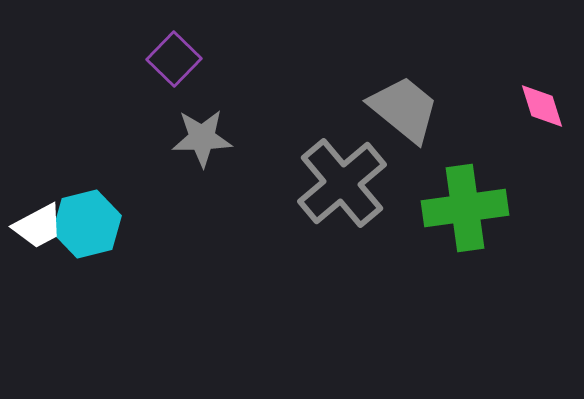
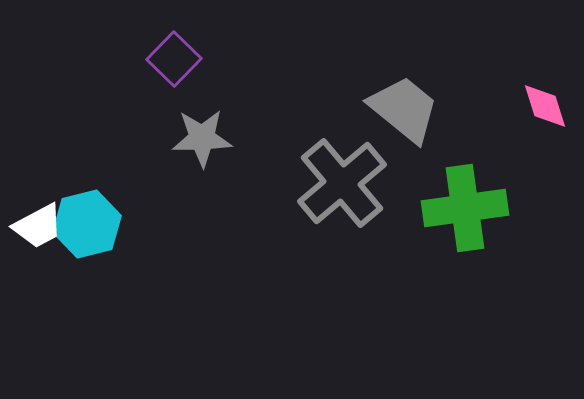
pink diamond: moved 3 px right
